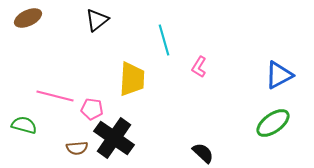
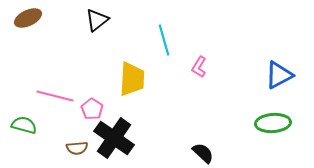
pink pentagon: rotated 25 degrees clockwise
green ellipse: rotated 32 degrees clockwise
